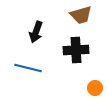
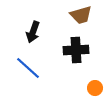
black arrow: moved 3 px left
blue line: rotated 28 degrees clockwise
